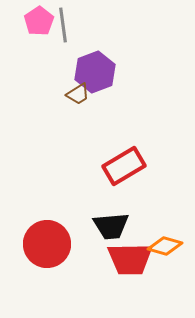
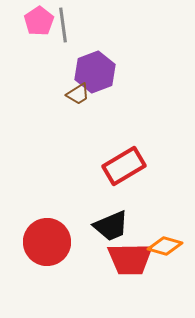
black trapezoid: rotated 18 degrees counterclockwise
red circle: moved 2 px up
